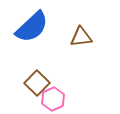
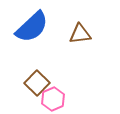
brown triangle: moved 1 px left, 3 px up
